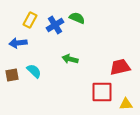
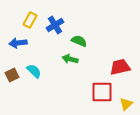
green semicircle: moved 2 px right, 23 px down
brown square: rotated 16 degrees counterclockwise
yellow triangle: rotated 40 degrees counterclockwise
